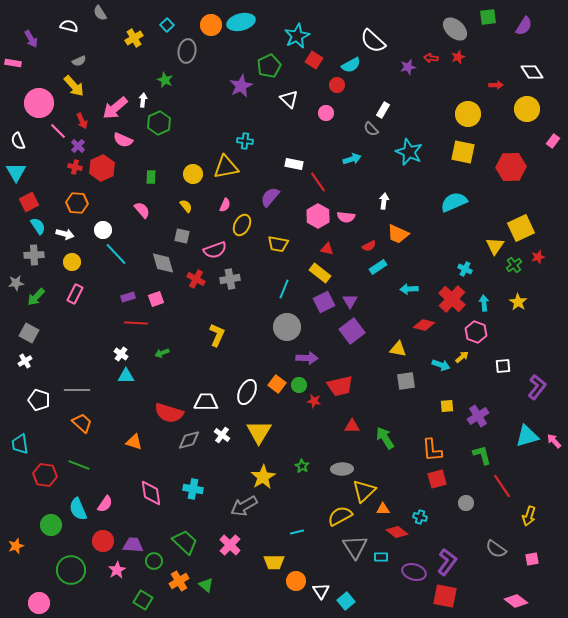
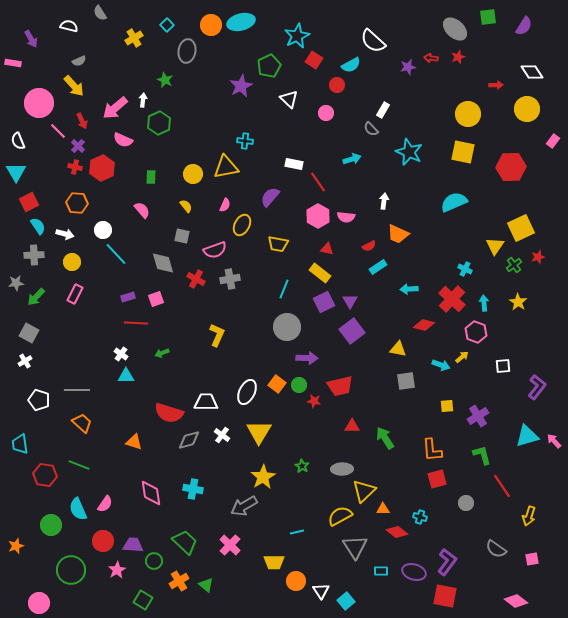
cyan rectangle at (381, 557): moved 14 px down
